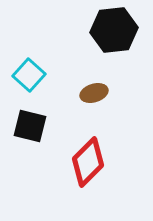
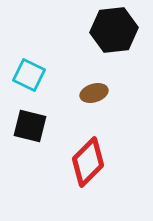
cyan square: rotated 16 degrees counterclockwise
